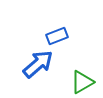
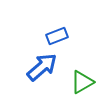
blue arrow: moved 4 px right, 3 px down
